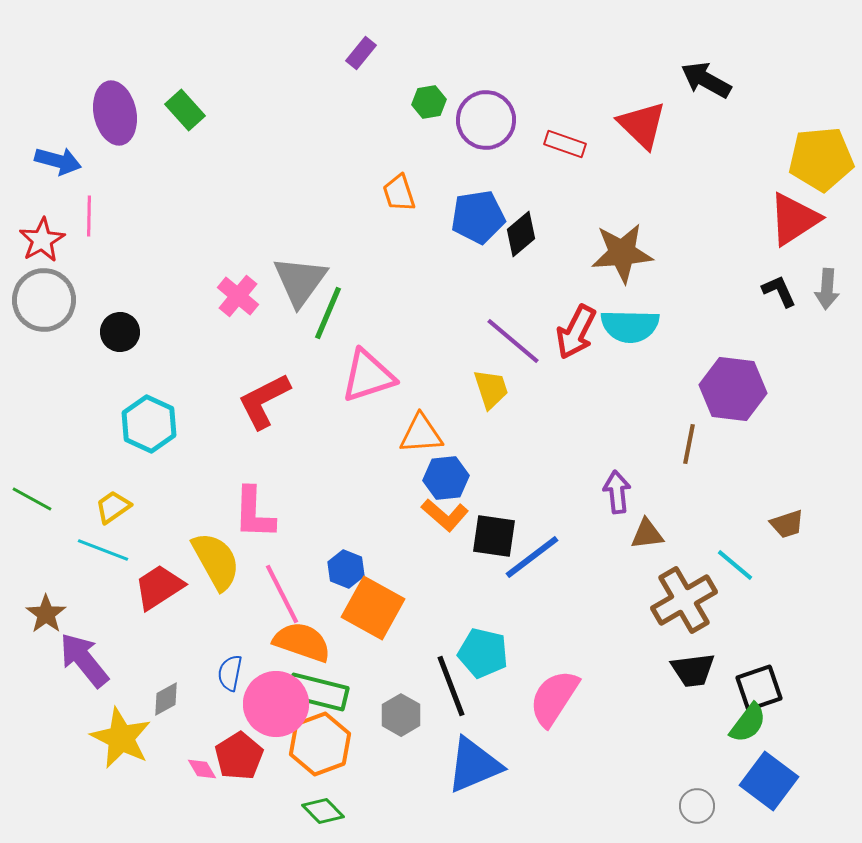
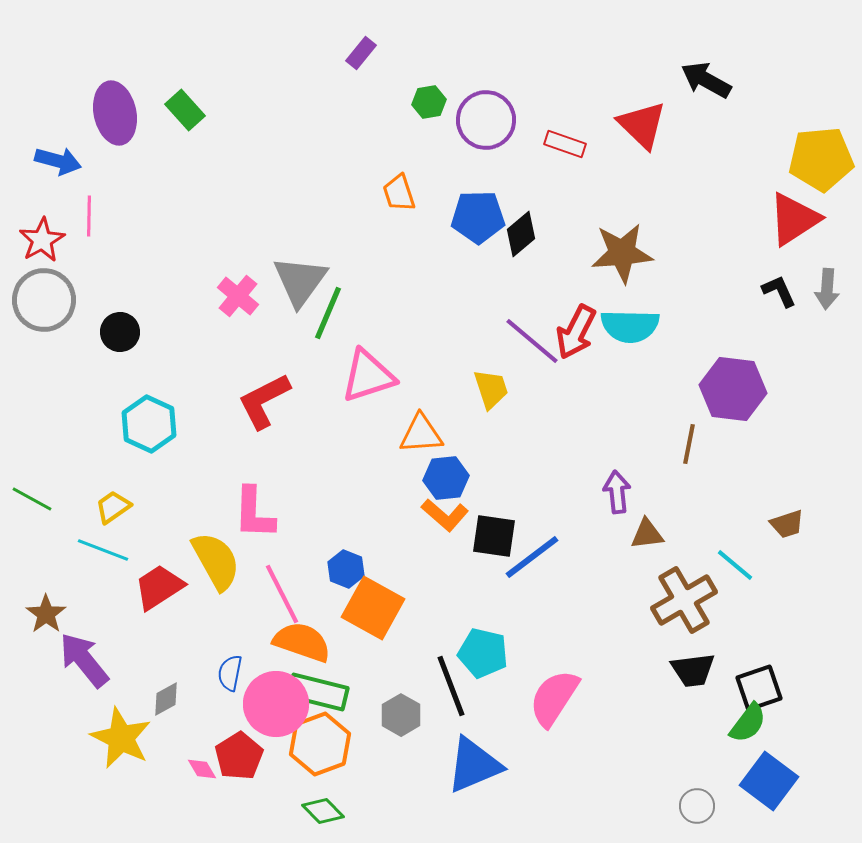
blue pentagon at (478, 217): rotated 8 degrees clockwise
purple line at (513, 341): moved 19 px right
